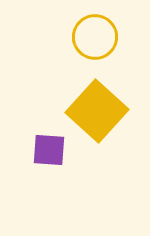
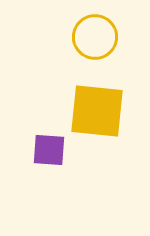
yellow square: rotated 36 degrees counterclockwise
